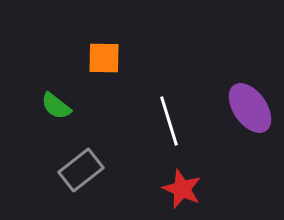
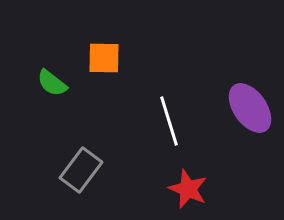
green semicircle: moved 4 px left, 23 px up
gray rectangle: rotated 15 degrees counterclockwise
red star: moved 6 px right
